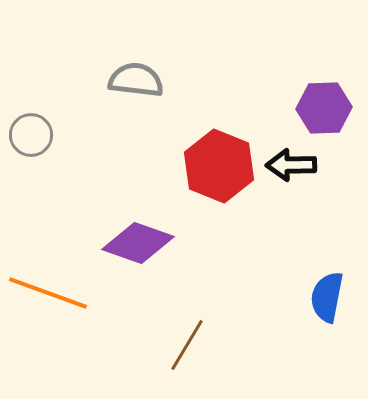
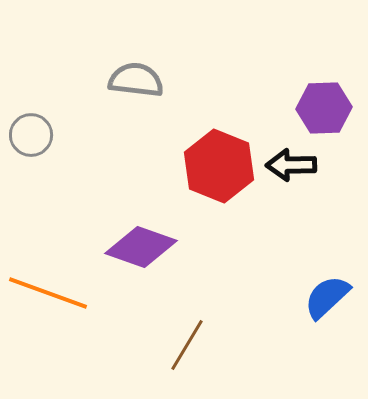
purple diamond: moved 3 px right, 4 px down
blue semicircle: rotated 36 degrees clockwise
